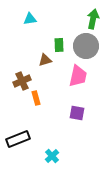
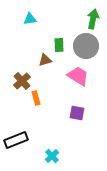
pink trapezoid: rotated 70 degrees counterclockwise
brown cross: rotated 18 degrees counterclockwise
black rectangle: moved 2 px left, 1 px down
